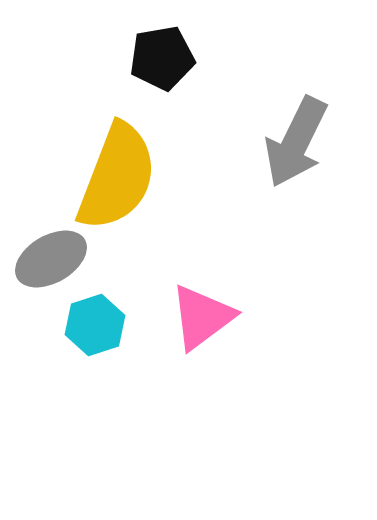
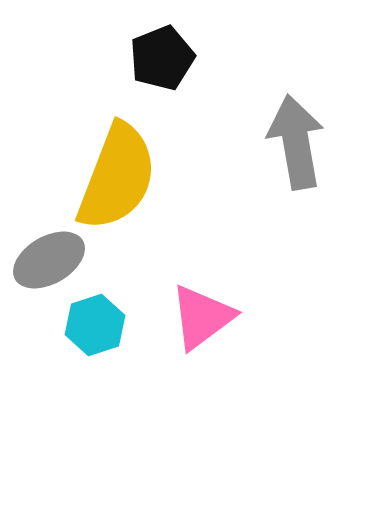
black pentagon: rotated 12 degrees counterclockwise
gray arrow: rotated 144 degrees clockwise
gray ellipse: moved 2 px left, 1 px down
